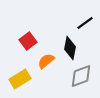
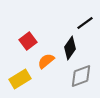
black diamond: rotated 25 degrees clockwise
